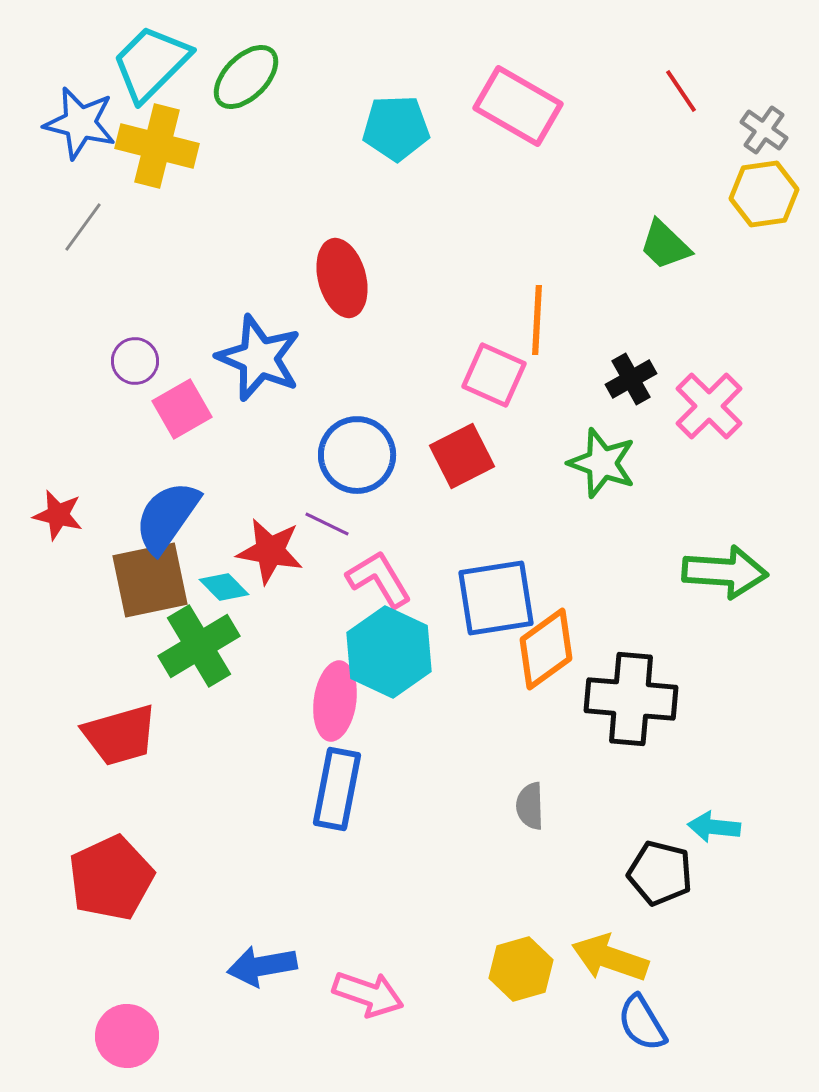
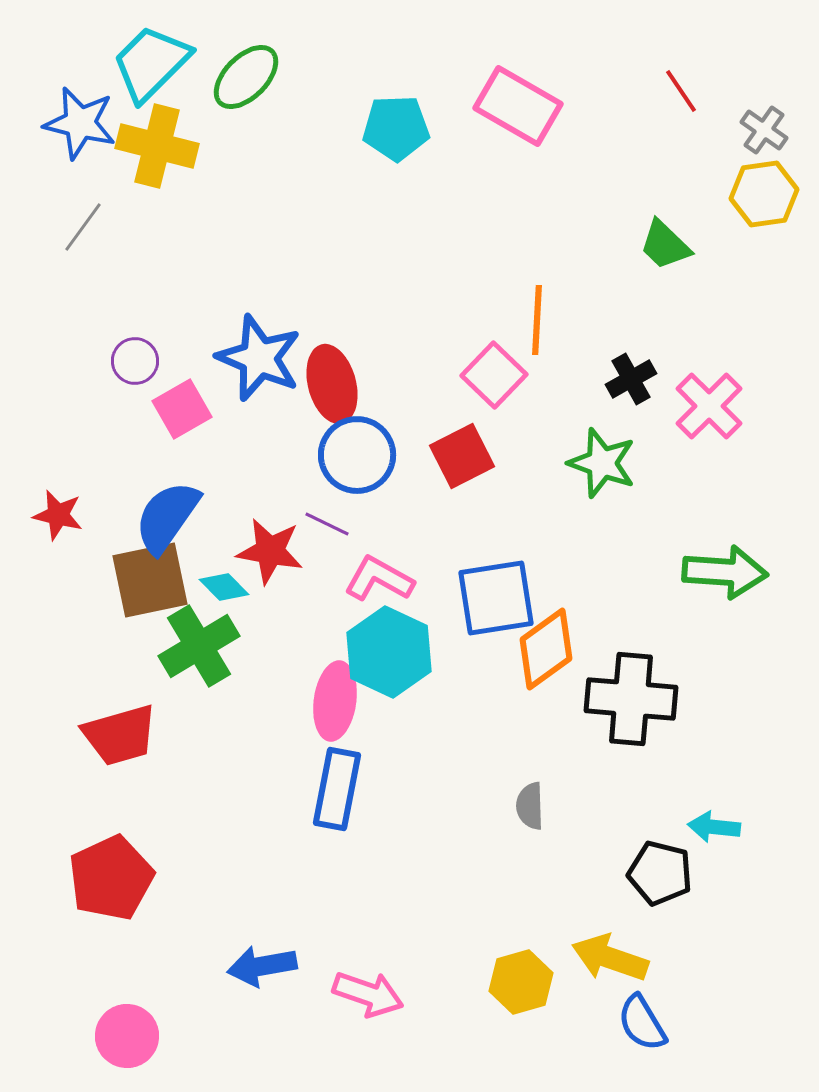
red ellipse at (342, 278): moved 10 px left, 106 px down
pink square at (494, 375): rotated 20 degrees clockwise
pink L-shape at (379, 579): rotated 30 degrees counterclockwise
yellow hexagon at (521, 969): moved 13 px down
